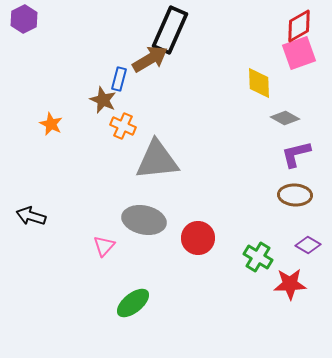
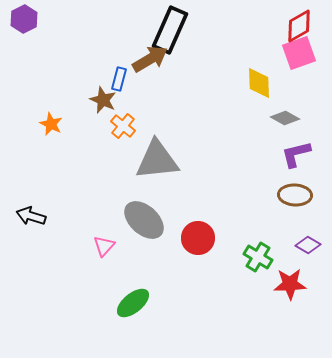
orange cross: rotated 15 degrees clockwise
gray ellipse: rotated 30 degrees clockwise
